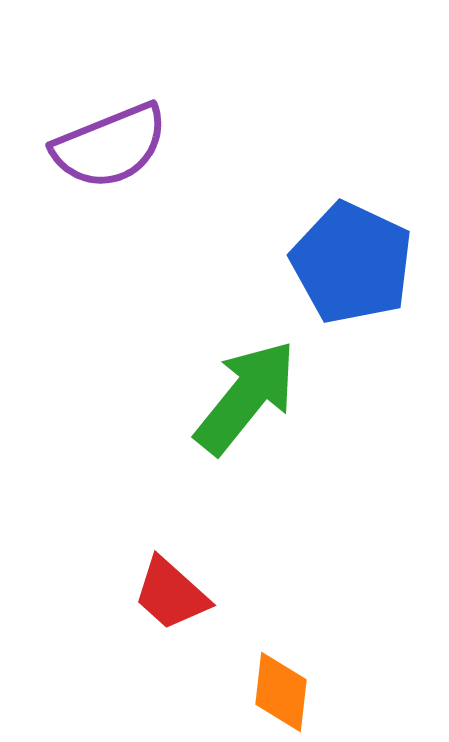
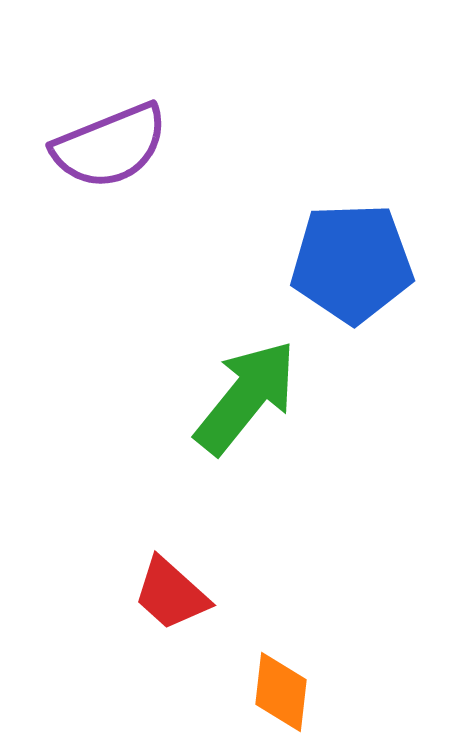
blue pentagon: rotated 27 degrees counterclockwise
